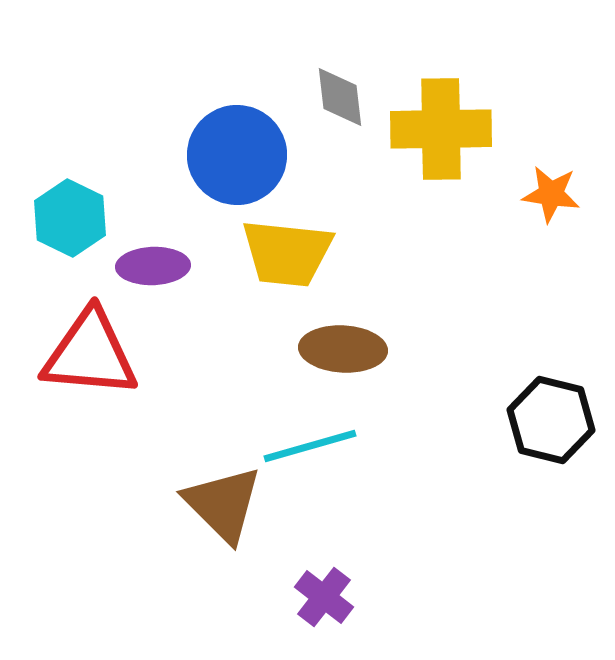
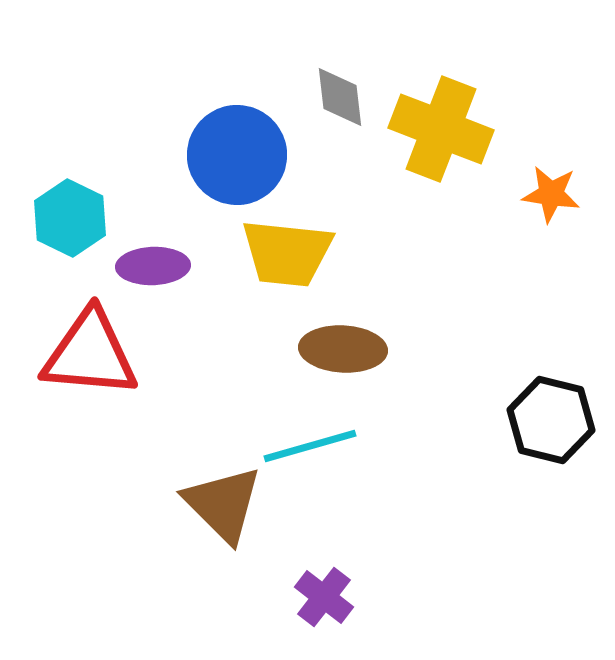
yellow cross: rotated 22 degrees clockwise
